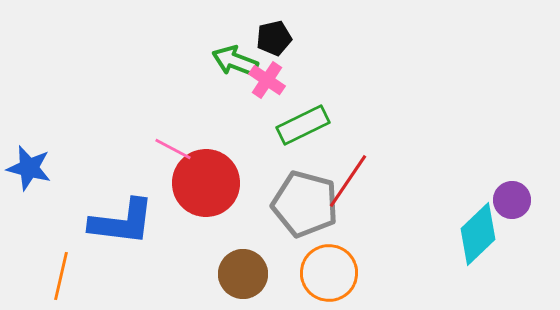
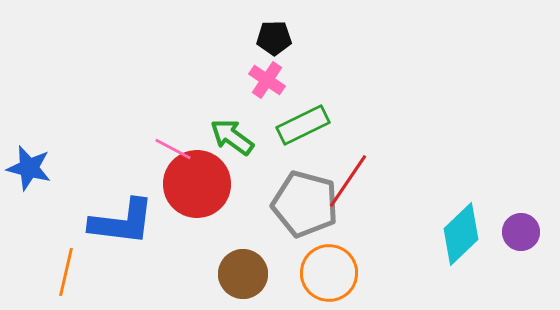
black pentagon: rotated 12 degrees clockwise
green arrow: moved 3 px left, 76 px down; rotated 15 degrees clockwise
red circle: moved 9 px left, 1 px down
purple circle: moved 9 px right, 32 px down
cyan diamond: moved 17 px left
orange line: moved 5 px right, 4 px up
